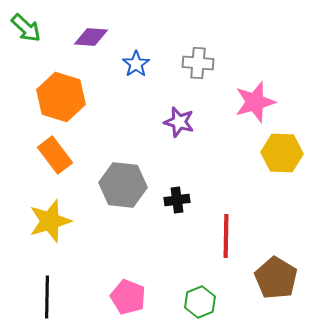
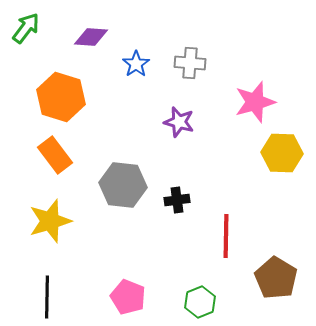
green arrow: rotated 96 degrees counterclockwise
gray cross: moved 8 px left
